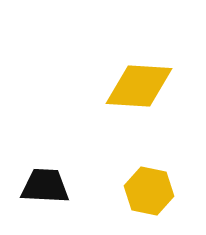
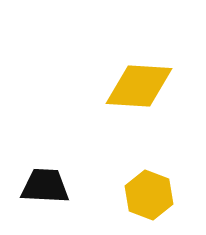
yellow hexagon: moved 4 px down; rotated 9 degrees clockwise
